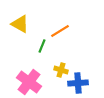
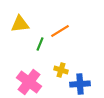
yellow triangle: rotated 36 degrees counterclockwise
green line: moved 2 px left, 2 px up
blue cross: moved 2 px right, 1 px down
